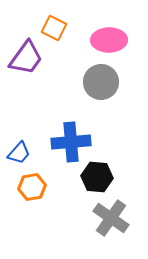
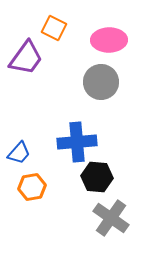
blue cross: moved 6 px right
